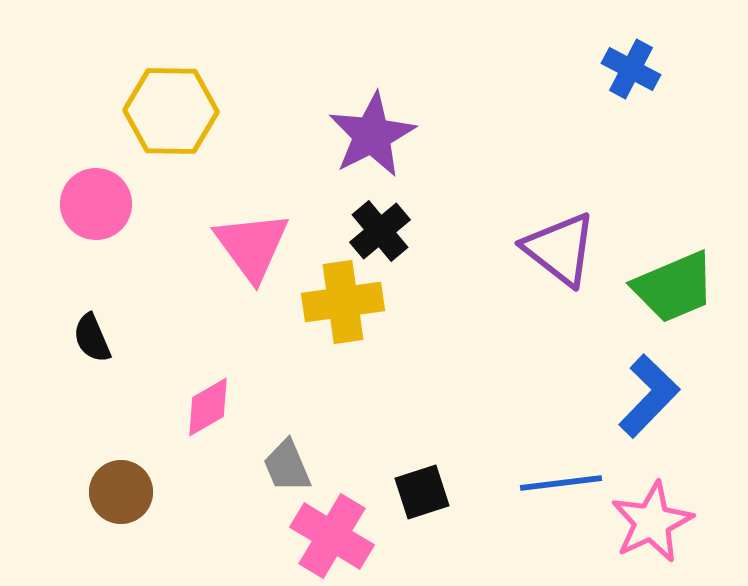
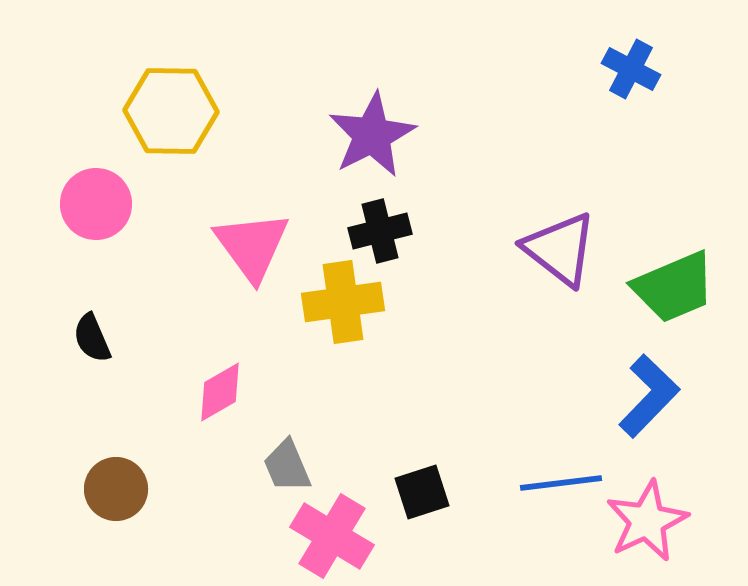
black cross: rotated 26 degrees clockwise
pink diamond: moved 12 px right, 15 px up
brown circle: moved 5 px left, 3 px up
pink star: moved 5 px left, 1 px up
